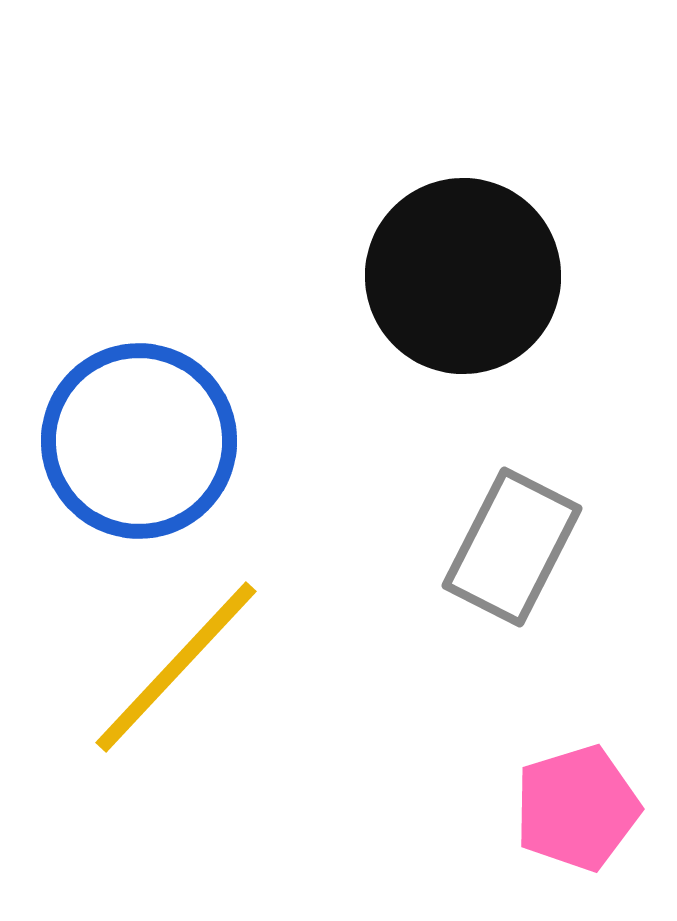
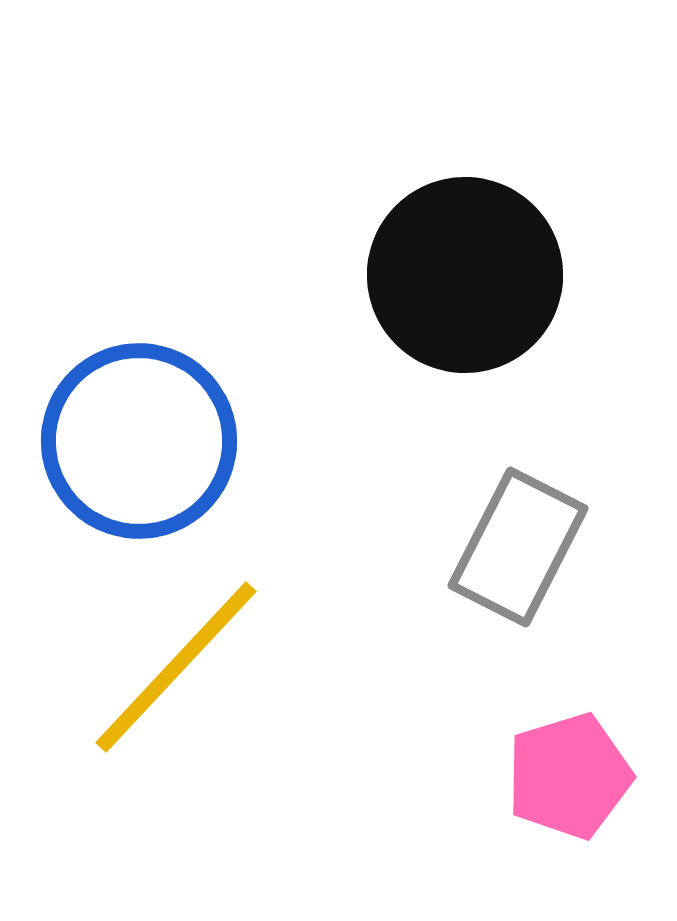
black circle: moved 2 px right, 1 px up
gray rectangle: moved 6 px right
pink pentagon: moved 8 px left, 32 px up
